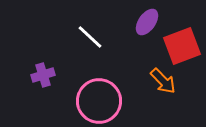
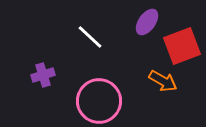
orange arrow: rotated 16 degrees counterclockwise
